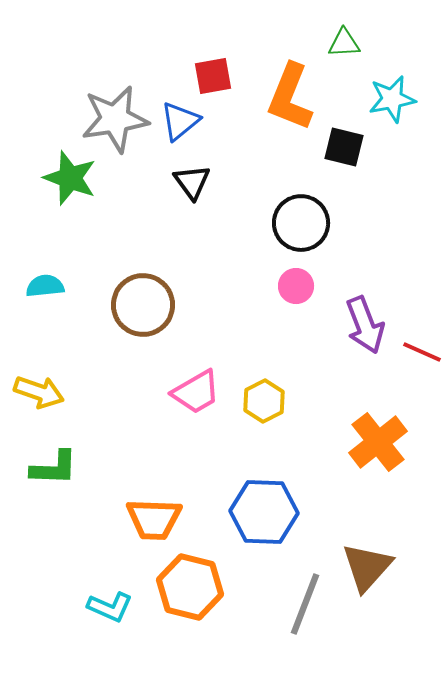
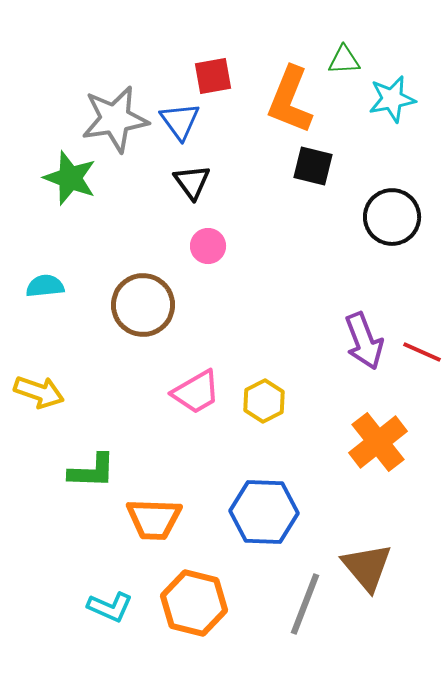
green triangle: moved 17 px down
orange L-shape: moved 3 px down
blue triangle: rotated 27 degrees counterclockwise
black square: moved 31 px left, 19 px down
black circle: moved 91 px right, 6 px up
pink circle: moved 88 px left, 40 px up
purple arrow: moved 1 px left, 16 px down
green L-shape: moved 38 px right, 3 px down
brown triangle: rotated 22 degrees counterclockwise
orange hexagon: moved 4 px right, 16 px down
